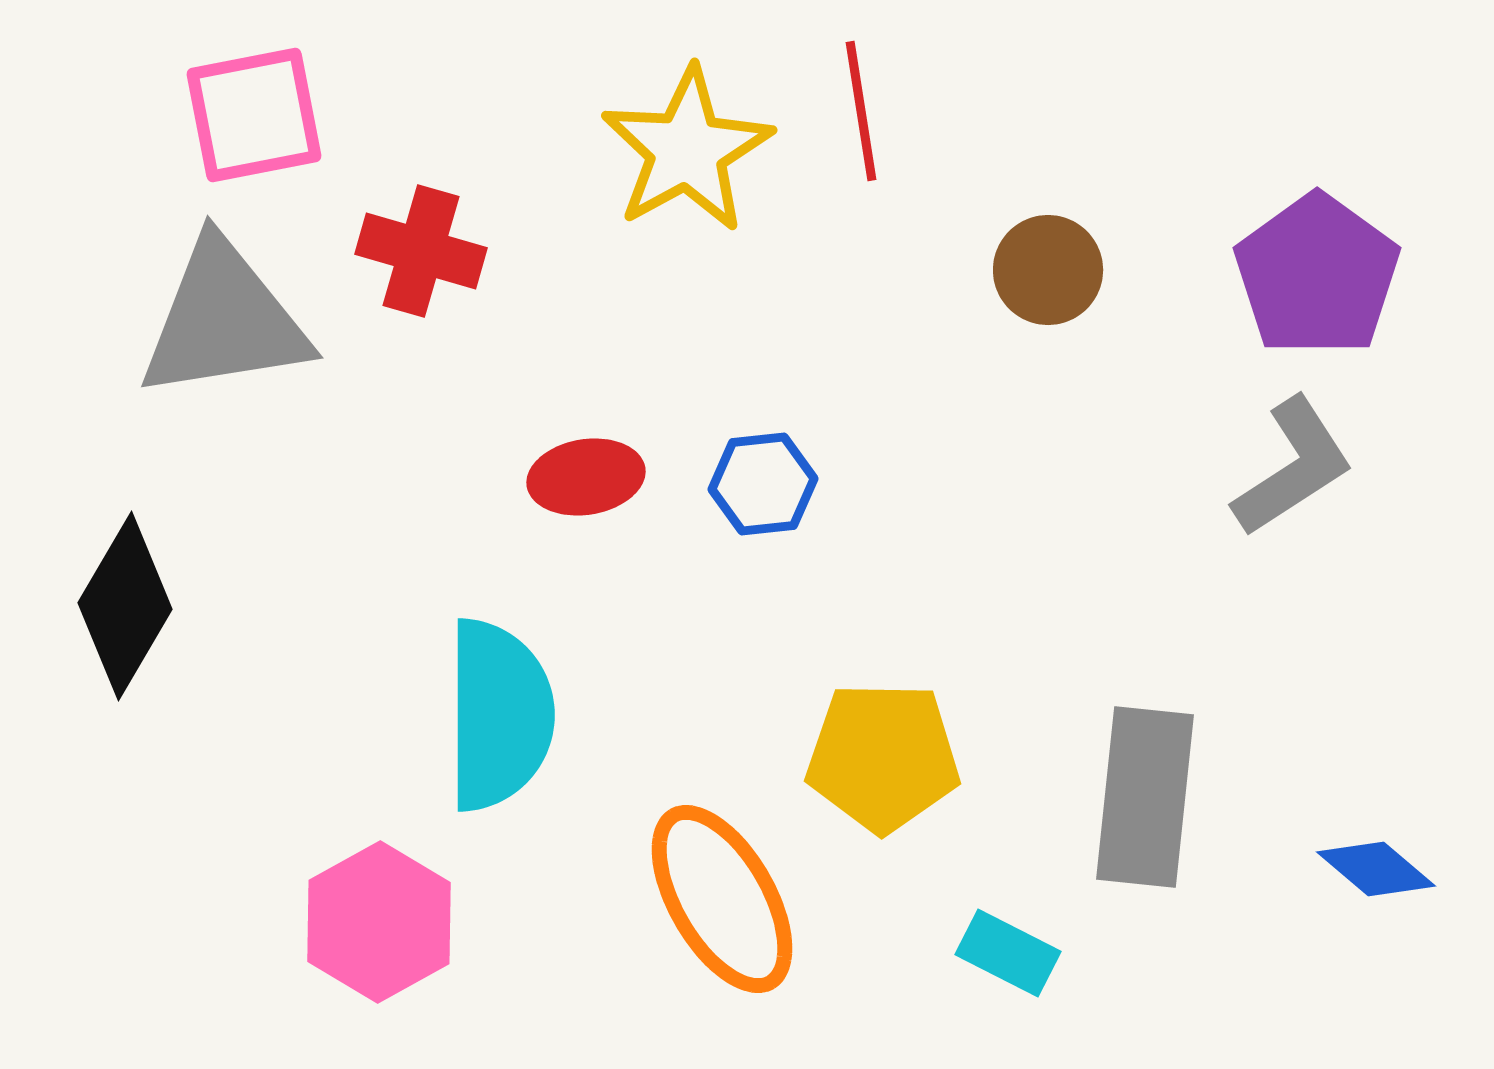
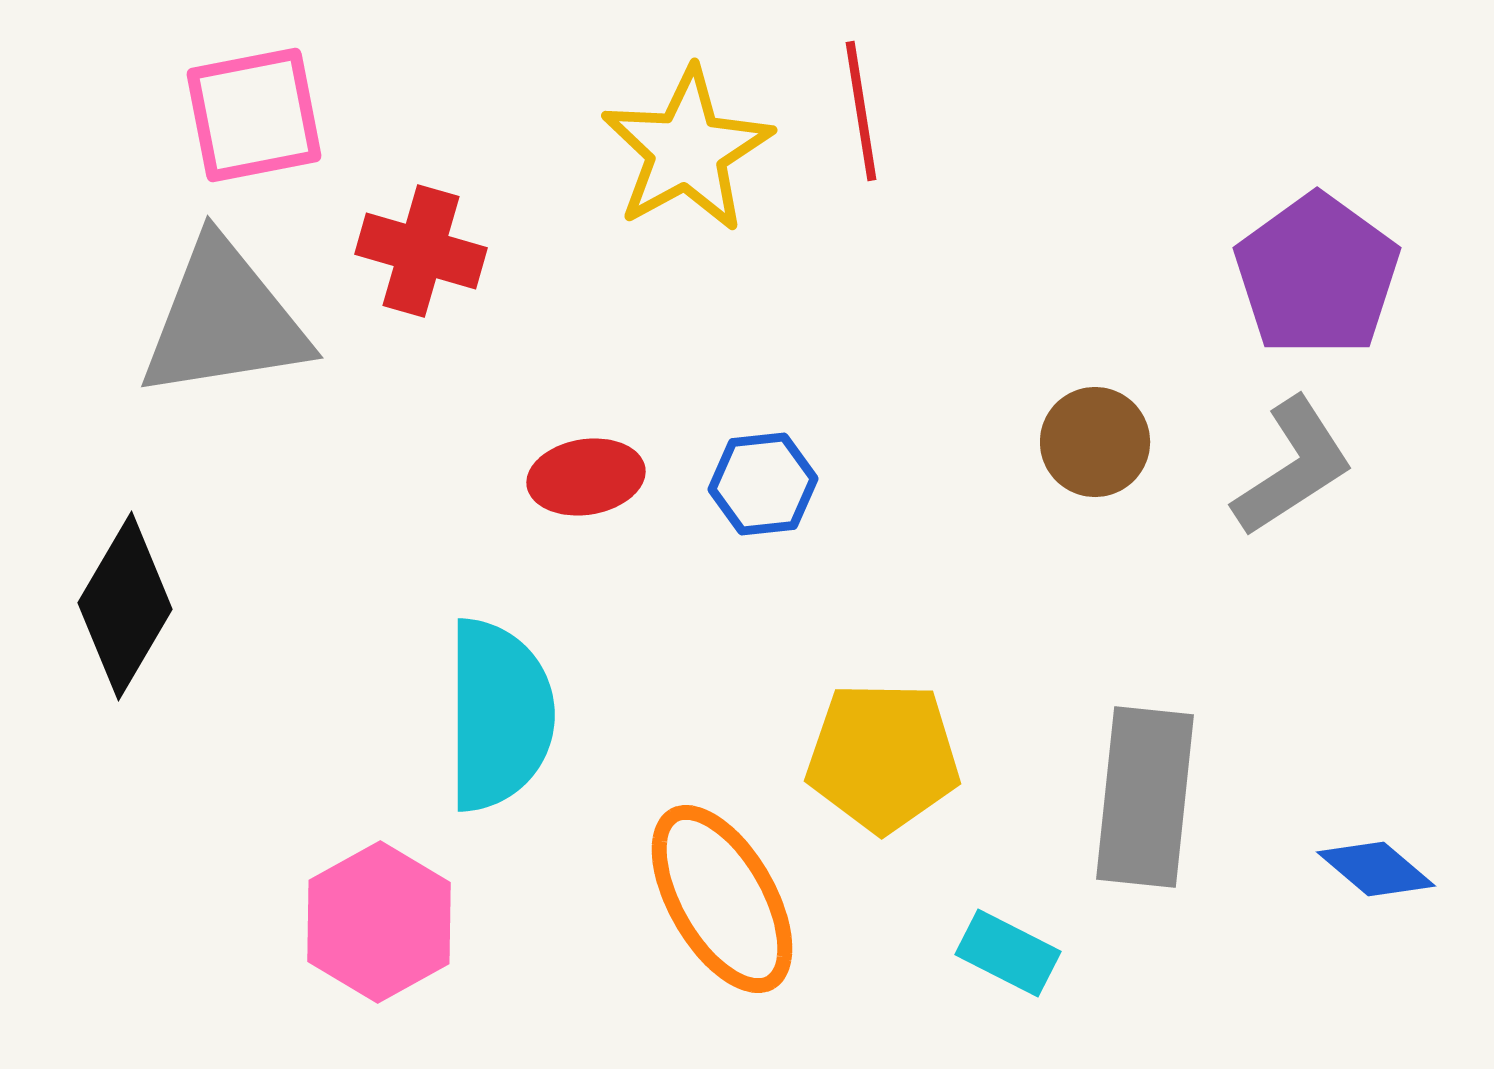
brown circle: moved 47 px right, 172 px down
